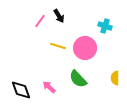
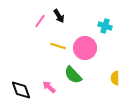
green semicircle: moved 5 px left, 4 px up
